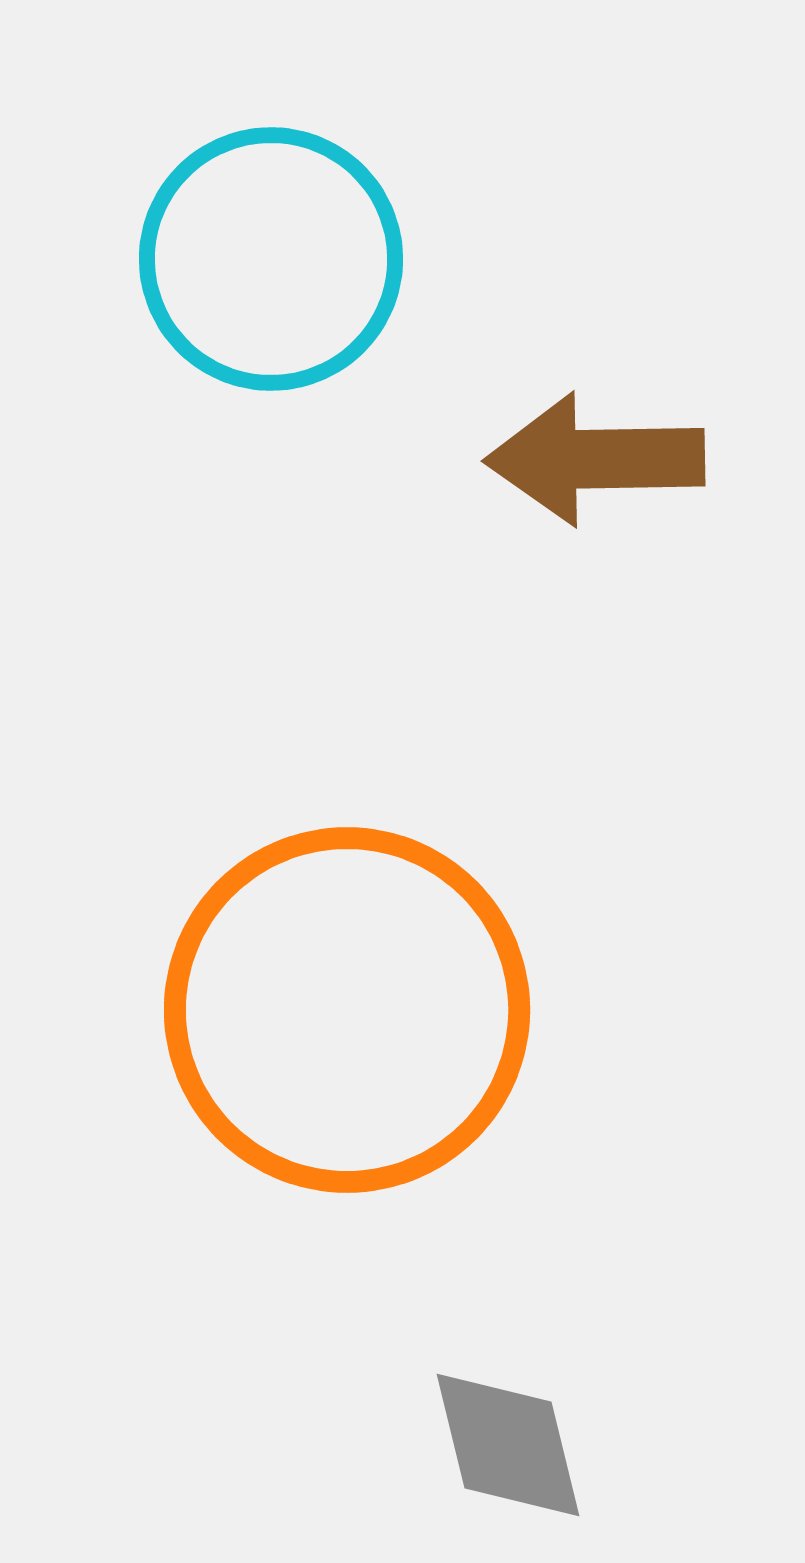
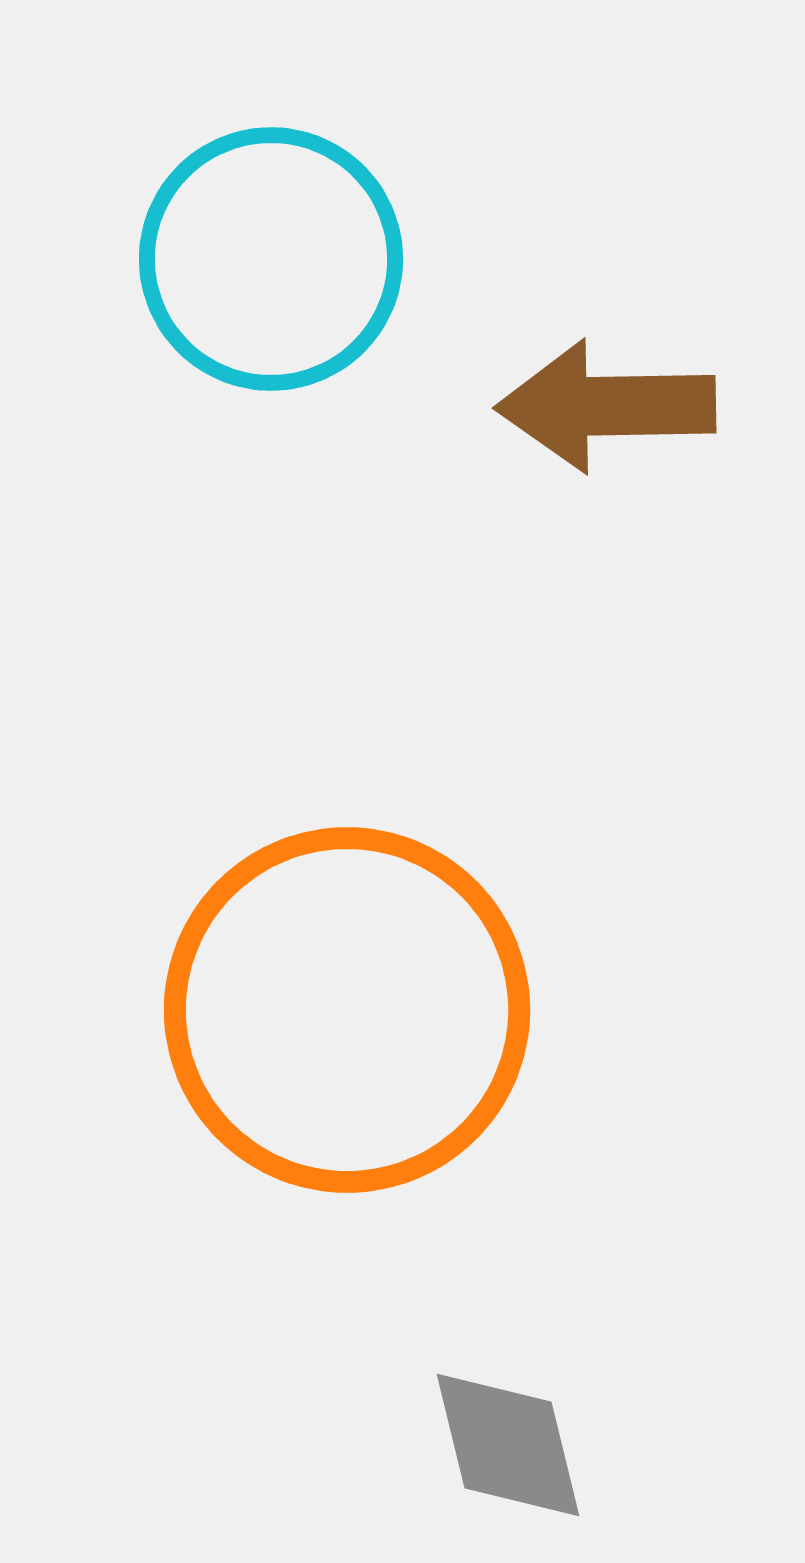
brown arrow: moved 11 px right, 53 px up
